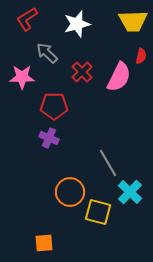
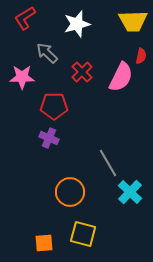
red L-shape: moved 2 px left, 1 px up
pink semicircle: moved 2 px right
yellow square: moved 15 px left, 22 px down
